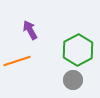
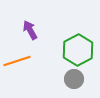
gray circle: moved 1 px right, 1 px up
